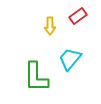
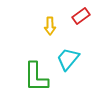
red rectangle: moved 3 px right
cyan trapezoid: moved 2 px left
